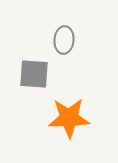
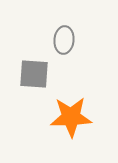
orange star: moved 2 px right, 1 px up
